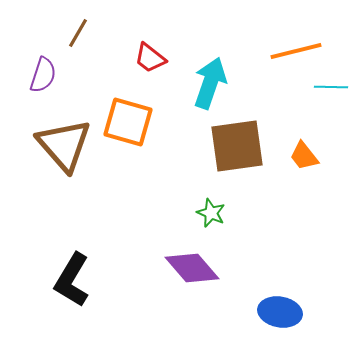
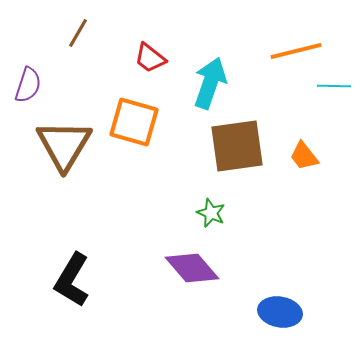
purple semicircle: moved 15 px left, 10 px down
cyan line: moved 3 px right, 1 px up
orange square: moved 6 px right
brown triangle: rotated 12 degrees clockwise
